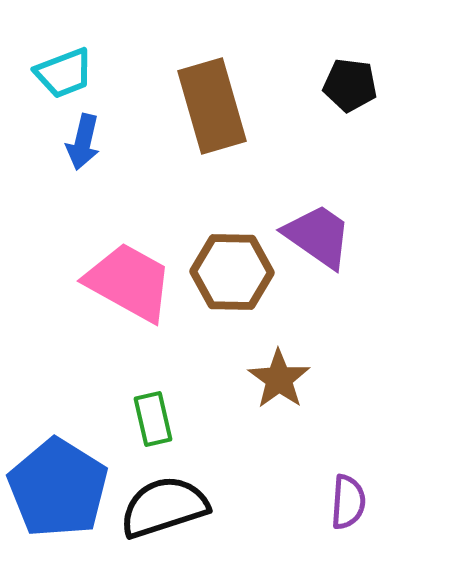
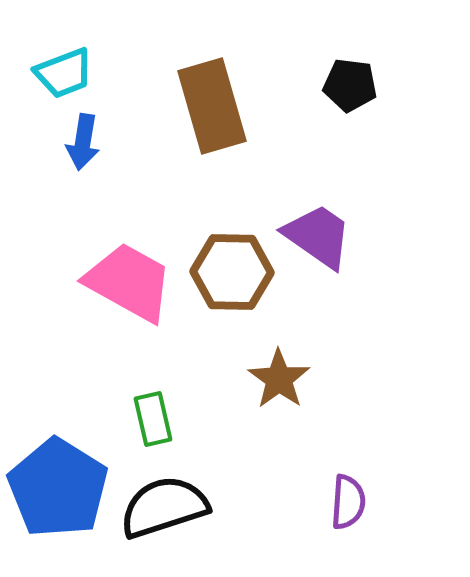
blue arrow: rotated 4 degrees counterclockwise
